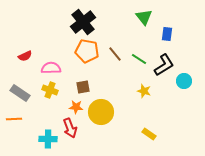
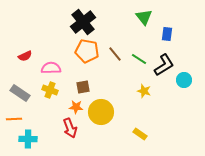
cyan circle: moved 1 px up
yellow rectangle: moved 9 px left
cyan cross: moved 20 px left
